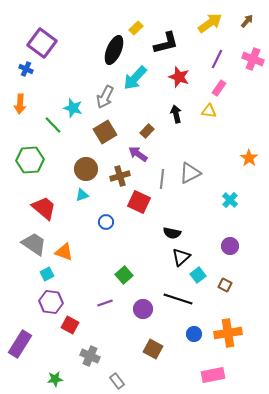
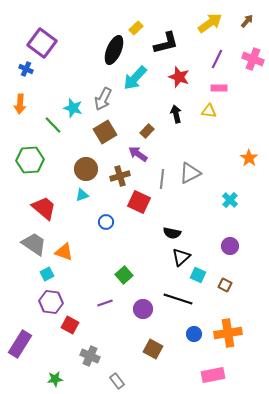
pink rectangle at (219, 88): rotated 56 degrees clockwise
gray arrow at (105, 97): moved 2 px left, 2 px down
cyan square at (198, 275): rotated 28 degrees counterclockwise
